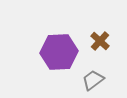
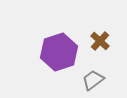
purple hexagon: rotated 15 degrees counterclockwise
